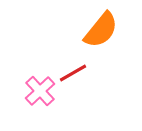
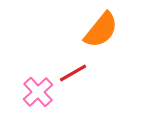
pink cross: moved 2 px left, 1 px down
